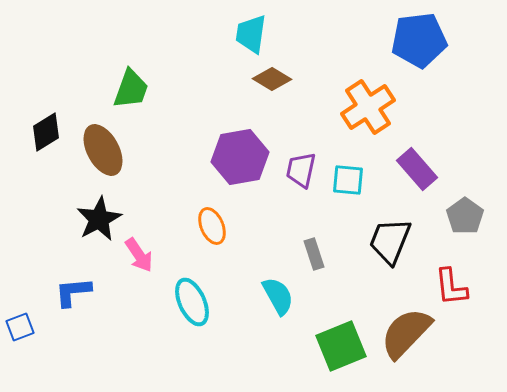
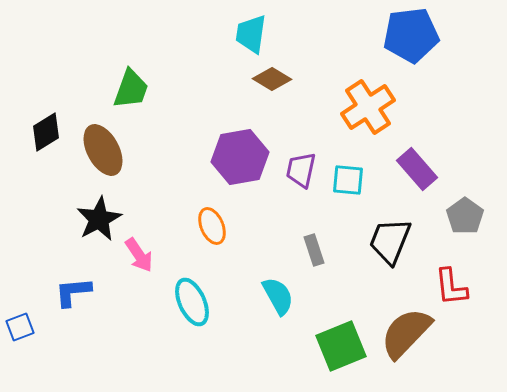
blue pentagon: moved 8 px left, 5 px up
gray rectangle: moved 4 px up
